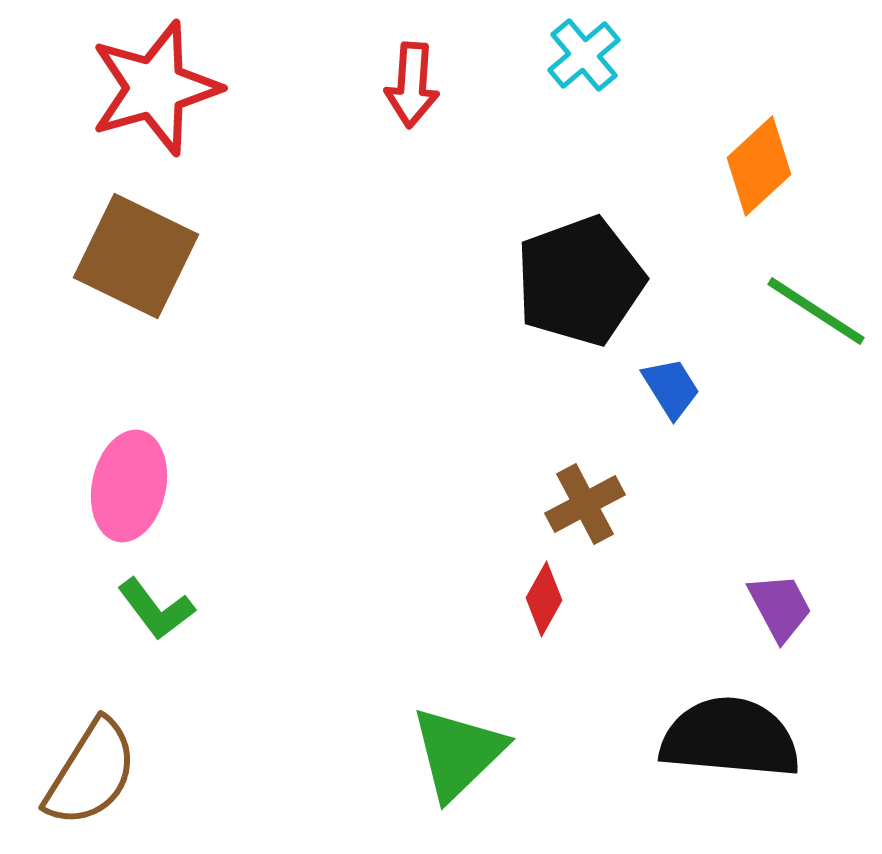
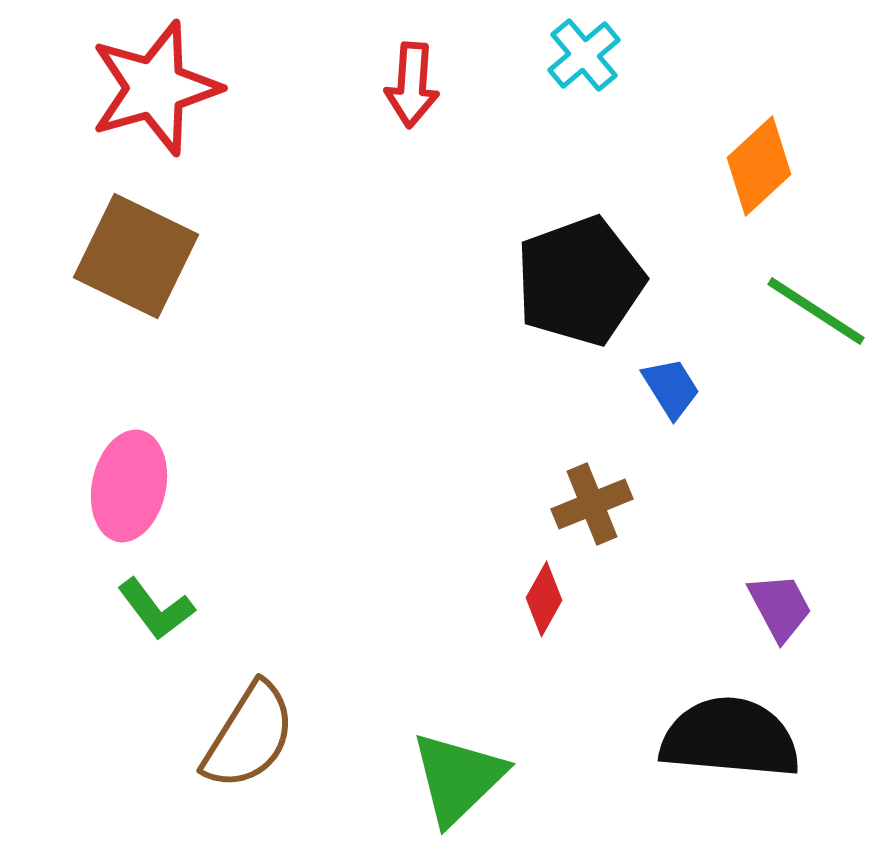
brown cross: moved 7 px right; rotated 6 degrees clockwise
green triangle: moved 25 px down
brown semicircle: moved 158 px right, 37 px up
